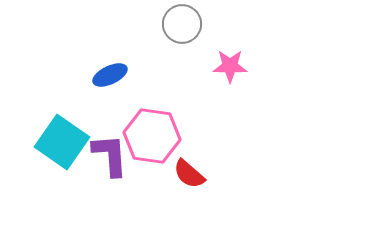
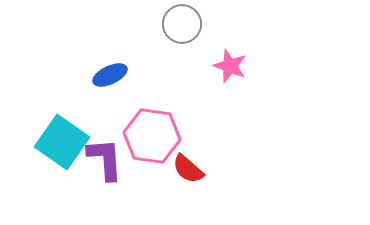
pink star: rotated 20 degrees clockwise
purple L-shape: moved 5 px left, 4 px down
red semicircle: moved 1 px left, 5 px up
